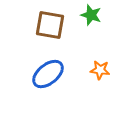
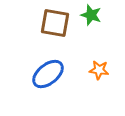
brown square: moved 5 px right, 2 px up
orange star: moved 1 px left
